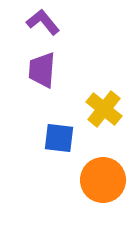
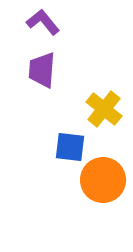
blue square: moved 11 px right, 9 px down
